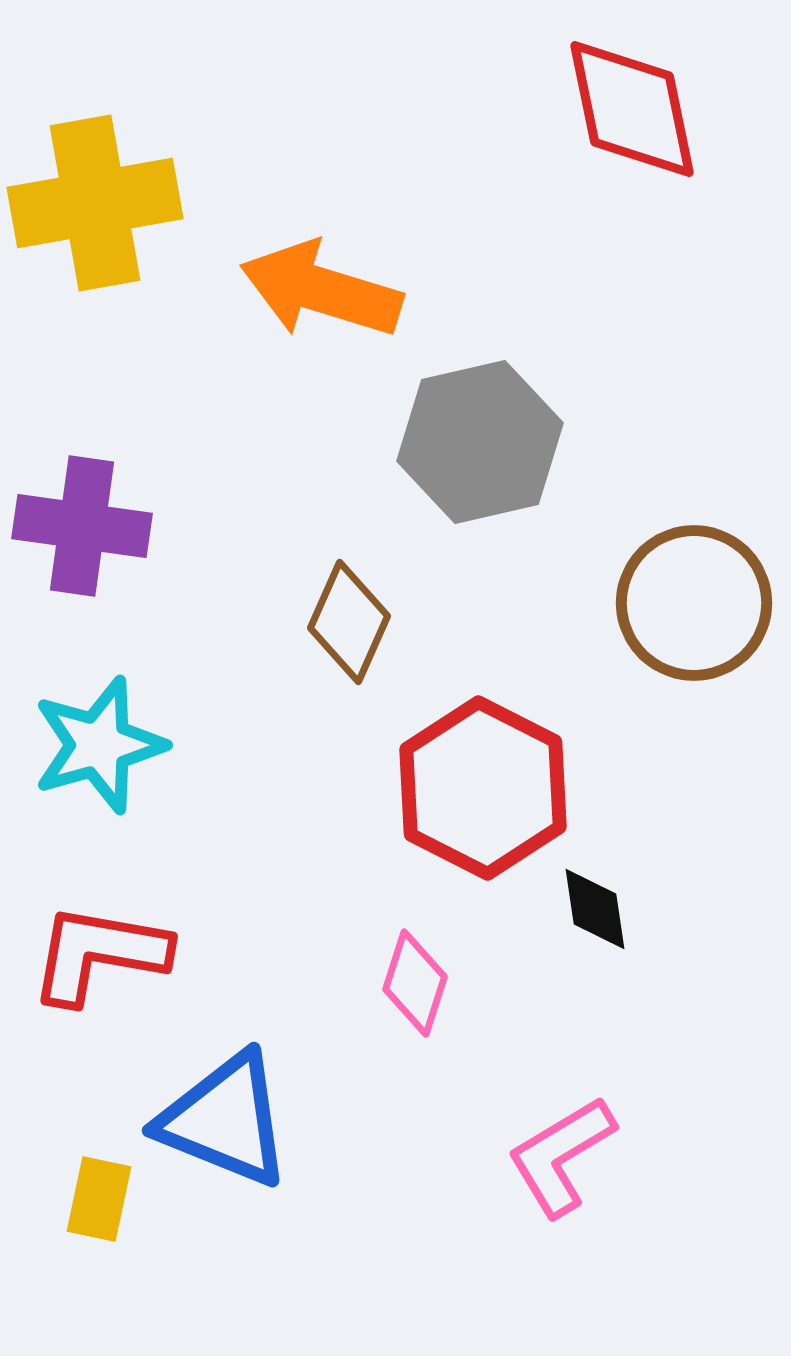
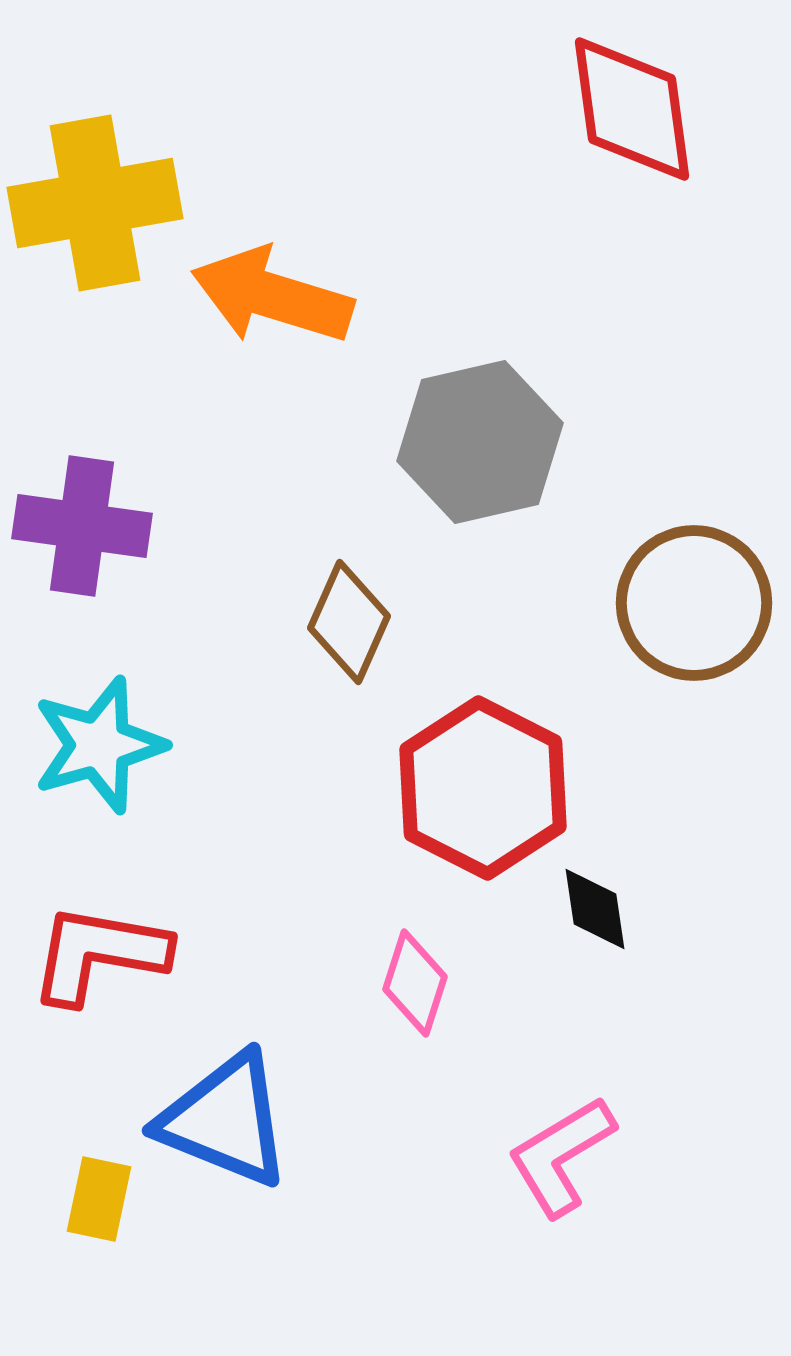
red diamond: rotated 4 degrees clockwise
orange arrow: moved 49 px left, 6 px down
